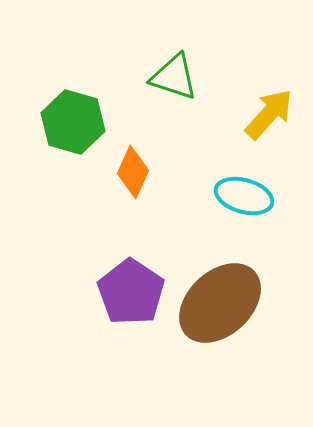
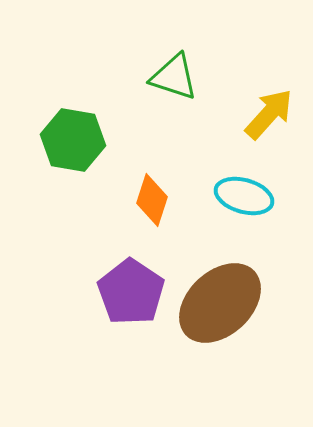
green hexagon: moved 18 px down; rotated 6 degrees counterclockwise
orange diamond: moved 19 px right, 28 px down; rotated 6 degrees counterclockwise
